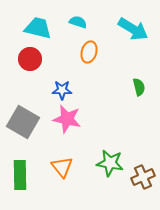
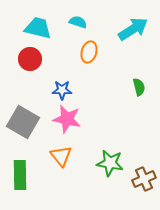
cyan arrow: rotated 64 degrees counterclockwise
orange triangle: moved 1 px left, 11 px up
brown cross: moved 1 px right, 2 px down
